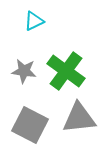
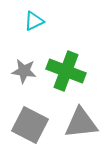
green cross: rotated 15 degrees counterclockwise
gray triangle: moved 2 px right, 5 px down
